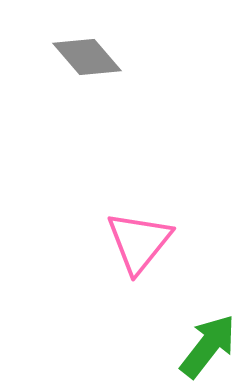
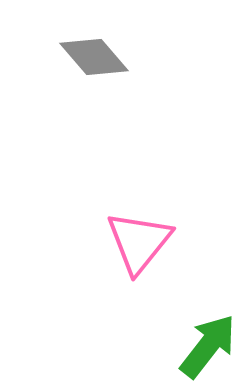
gray diamond: moved 7 px right
